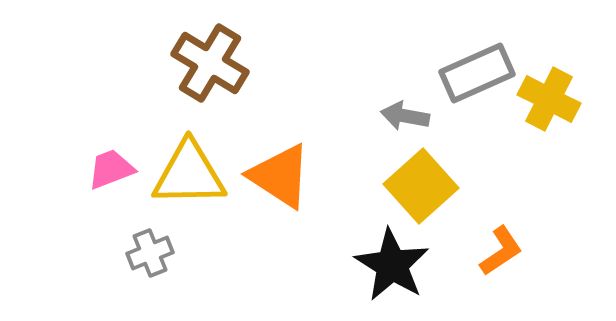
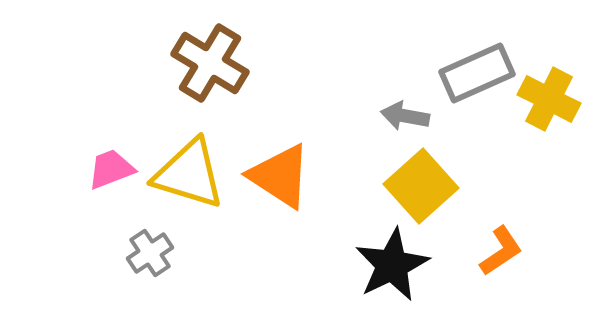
yellow triangle: rotated 18 degrees clockwise
gray cross: rotated 12 degrees counterclockwise
black star: rotated 14 degrees clockwise
